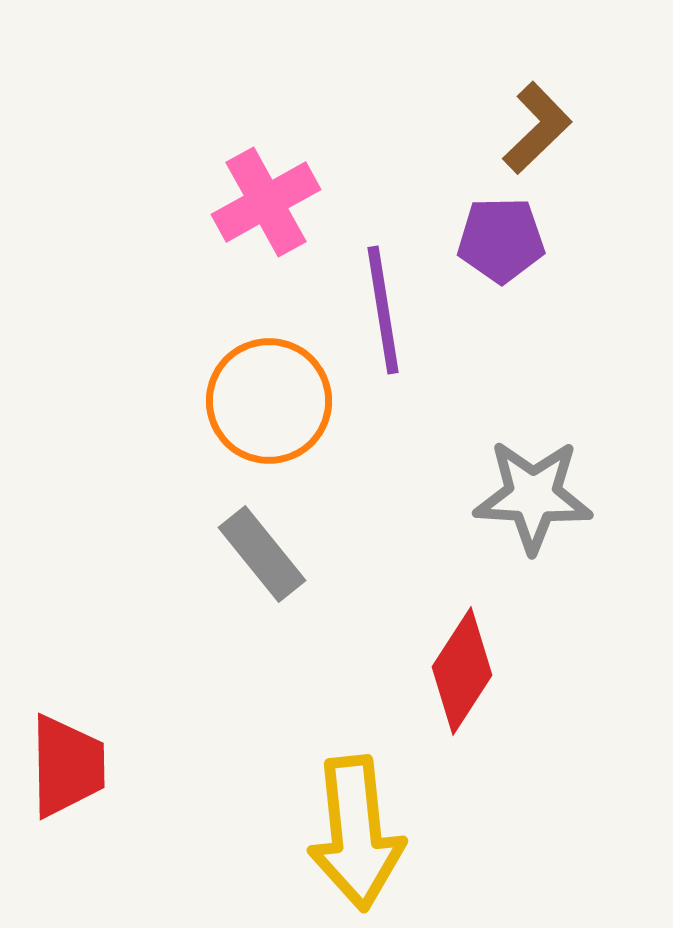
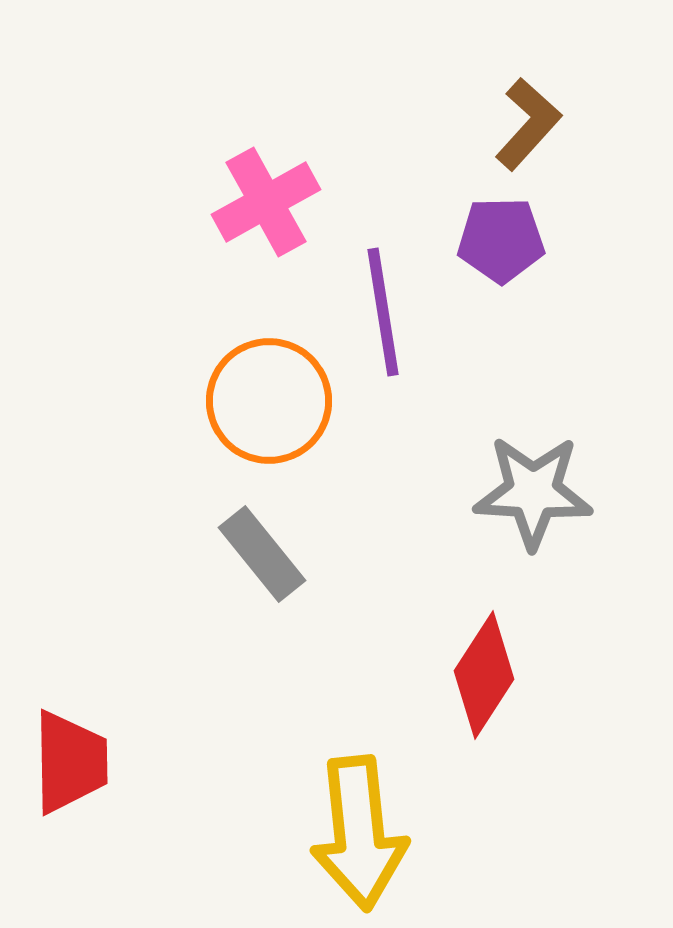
brown L-shape: moved 9 px left, 4 px up; rotated 4 degrees counterclockwise
purple line: moved 2 px down
gray star: moved 4 px up
red diamond: moved 22 px right, 4 px down
red trapezoid: moved 3 px right, 4 px up
yellow arrow: moved 3 px right
